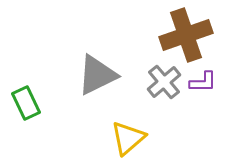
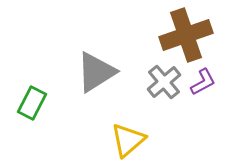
gray triangle: moved 1 px left, 3 px up; rotated 6 degrees counterclockwise
purple L-shape: rotated 28 degrees counterclockwise
green rectangle: moved 6 px right; rotated 52 degrees clockwise
yellow triangle: moved 2 px down
